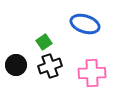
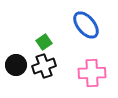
blue ellipse: moved 1 px right, 1 px down; rotated 32 degrees clockwise
black cross: moved 6 px left
